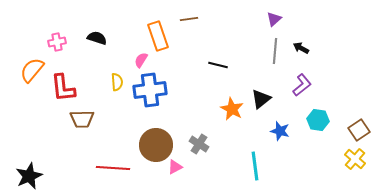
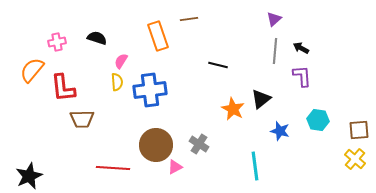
pink semicircle: moved 20 px left, 1 px down
purple L-shape: moved 9 px up; rotated 55 degrees counterclockwise
orange star: moved 1 px right
brown square: rotated 30 degrees clockwise
